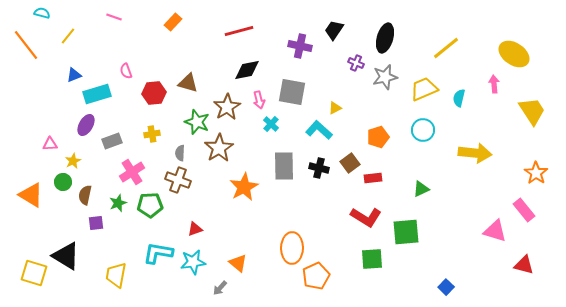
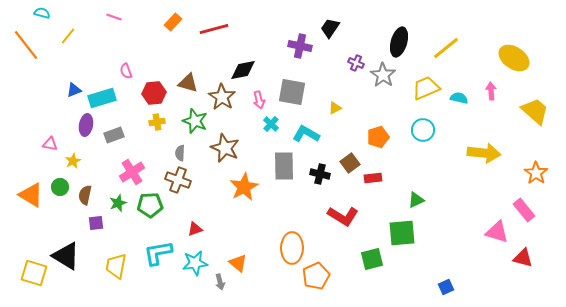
black trapezoid at (334, 30): moved 4 px left, 2 px up
red line at (239, 31): moved 25 px left, 2 px up
black ellipse at (385, 38): moved 14 px right, 4 px down
yellow ellipse at (514, 54): moved 4 px down
black diamond at (247, 70): moved 4 px left
blue triangle at (74, 75): moved 15 px down
gray star at (385, 77): moved 2 px left, 2 px up; rotated 25 degrees counterclockwise
pink arrow at (494, 84): moved 3 px left, 7 px down
yellow trapezoid at (424, 89): moved 2 px right, 1 px up
cyan rectangle at (97, 94): moved 5 px right, 4 px down
cyan semicircle at (459, 98): rotated 90 degrees clockwise
brown star at (227, 107): moved 5 px left, 10 px up; rotated 8 degrees counterclockwise
yellow trapezoid at (532, 111): moved 3 px right; rotated 16 degrees counterclockwise
green star at (197, 122): moved 2 px left, 1 px up
purple ellipse at (86, 125): rotated 20 degrees counterclockwise
cyan L-shape at (319, 130): moved 13 px left, 4 px down; rotated 12 degrees counterclockwise
yellow cross at (152, 134): moved 5 px right, 12 px up
gray rectangle at (112, 141): moved 2 px right, 6 px up
pink triangle at (50, 144): rotated 14 degrees clockwise
brown star at (219, 148): moved 6 px right; rotated 16 degrees counterclockwise
yellow arrow at (475, 153): moved 9 px right
black cross at (319, 168): moved 1 px right, 6 px down
green circle at (63, 182): moved 3 px left, 5 px down
green triangle at (421, 189): moved 5 px left, 11 px down
red L-shape at (366, 217): moved 23 px left, 1 px up
pink triangle at (495, 231): moved 2 px right, 1 px down
green square at (406, 232): moved 4 px left, 1 px down
cyan L-shape at (158, 253): rotated 20 degrees counterclockwise
green square at (372, 259): rotated 10 degrees counterclockwise
cyan star at (193, 262): moved 2 px right, 1 px down
red triangle at (524, 265): moved 1 px left, 7 px up
yellow trapezoid at (116, 275): moved 9 px up
blue square at (446, 287): rotated 21 degrees clockwise
gray arrow at (220, 288): moved 6 px up; rotated 56 degrees counterclockwise
